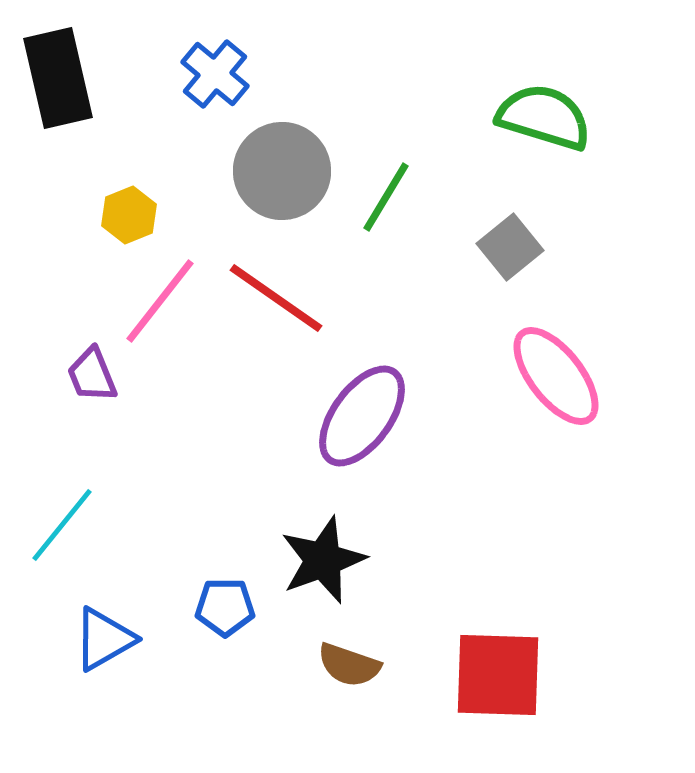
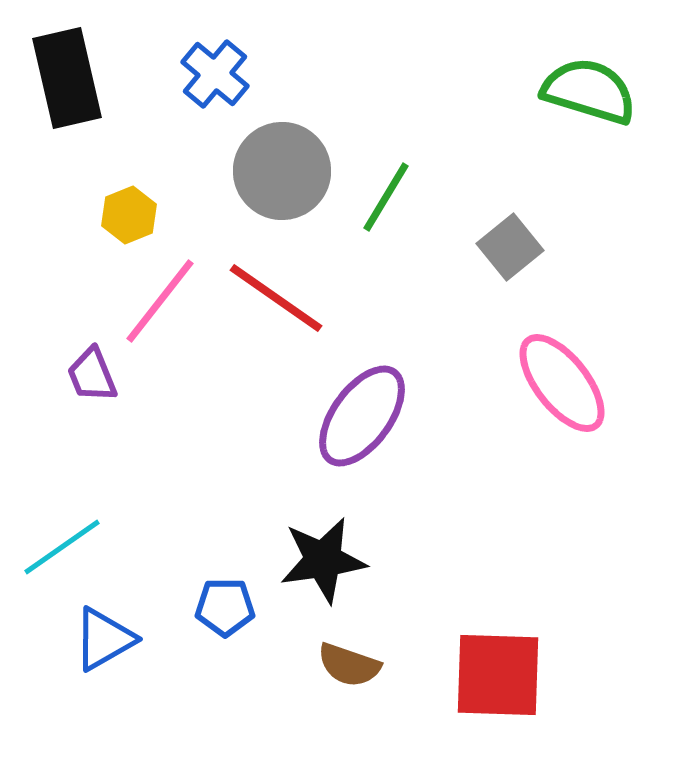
black rectangle: moved 9 px right
green semicircle: moved 45 px right, 26 px up
pink ellipse: moved 6 px right, 7 px down
cyan line: moved 22 px down; rotated 16 degrees clockwise
black star: rotated 12 degrees clockwise
